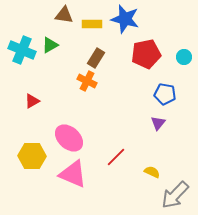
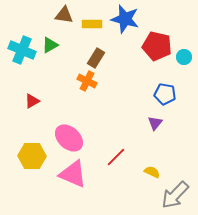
red pentagon: moved 11 px right, 8 px up; rotated 24 degrees clockwise
purple triangle: moved 3 px left
